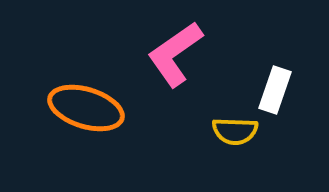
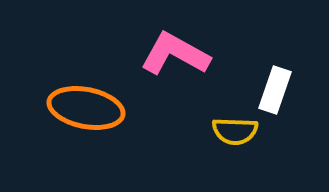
pink L-shape: rotated 64 degrees clockwise
orange ellipse: rotated 6 degrees counterclockwise
